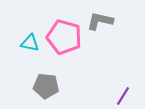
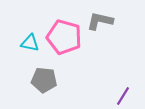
gray pentagon: moved 2 px left, 6 px up
